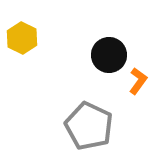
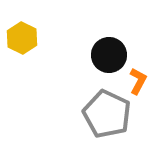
orange L-shape: rotated 8 degrees counterclockwise
gray pentagon: moved 18 px right, 12 px up
